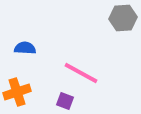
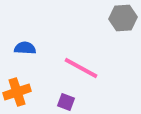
pink line: moved 5 px up
purple square: moved 1 px right, 1 px down
